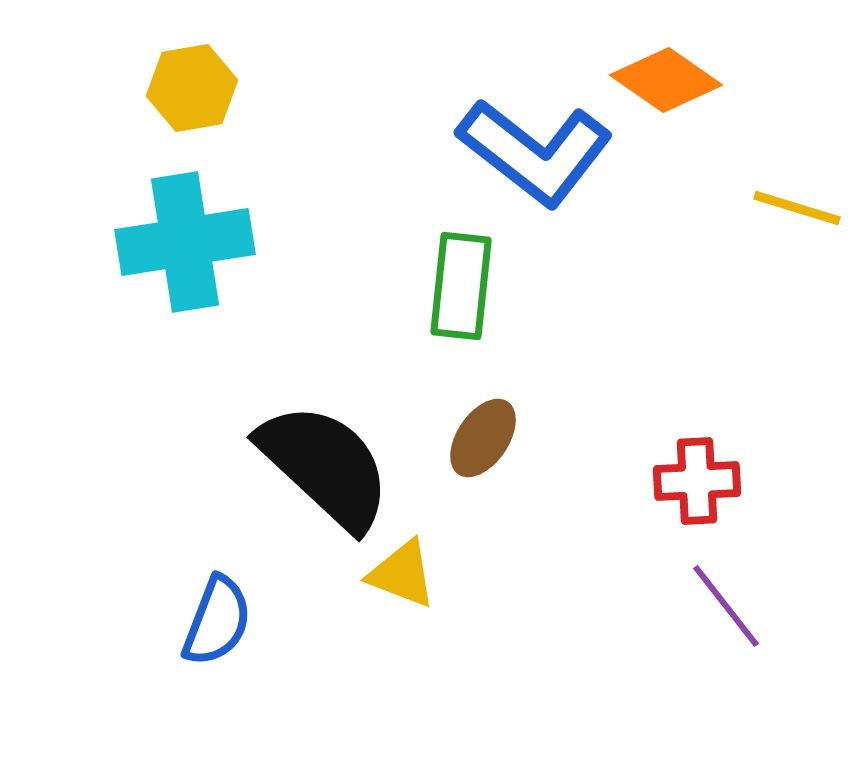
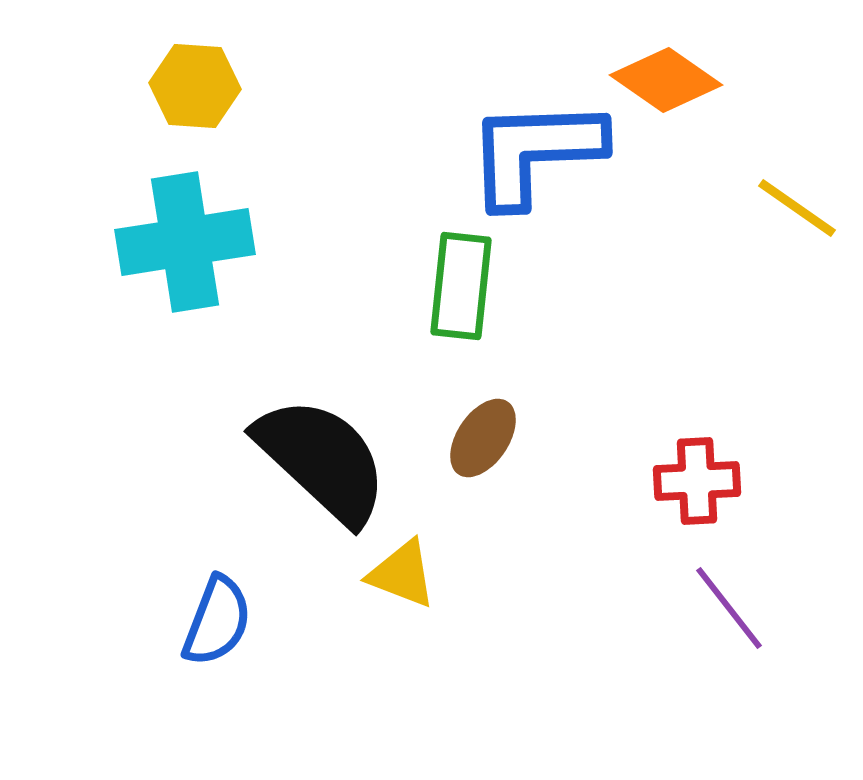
yellow hexagon: moved 3 px right, 2 px up; rotated 14 degrees clockwise
blue L-shape: rotated 140 degrees clockwise
yellow line: rotated 18 degrees clockwise
black semicircle: moved 3 px left, 6 px up
purple line: moved 3 px right, 2 px down
